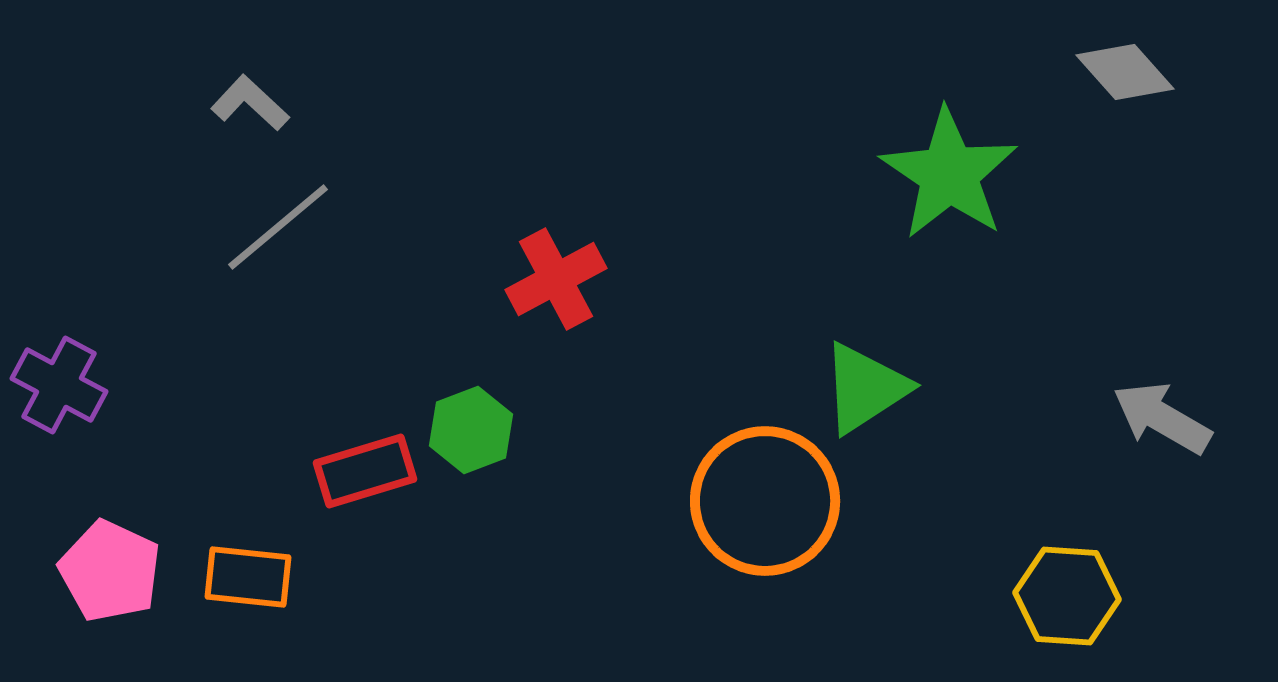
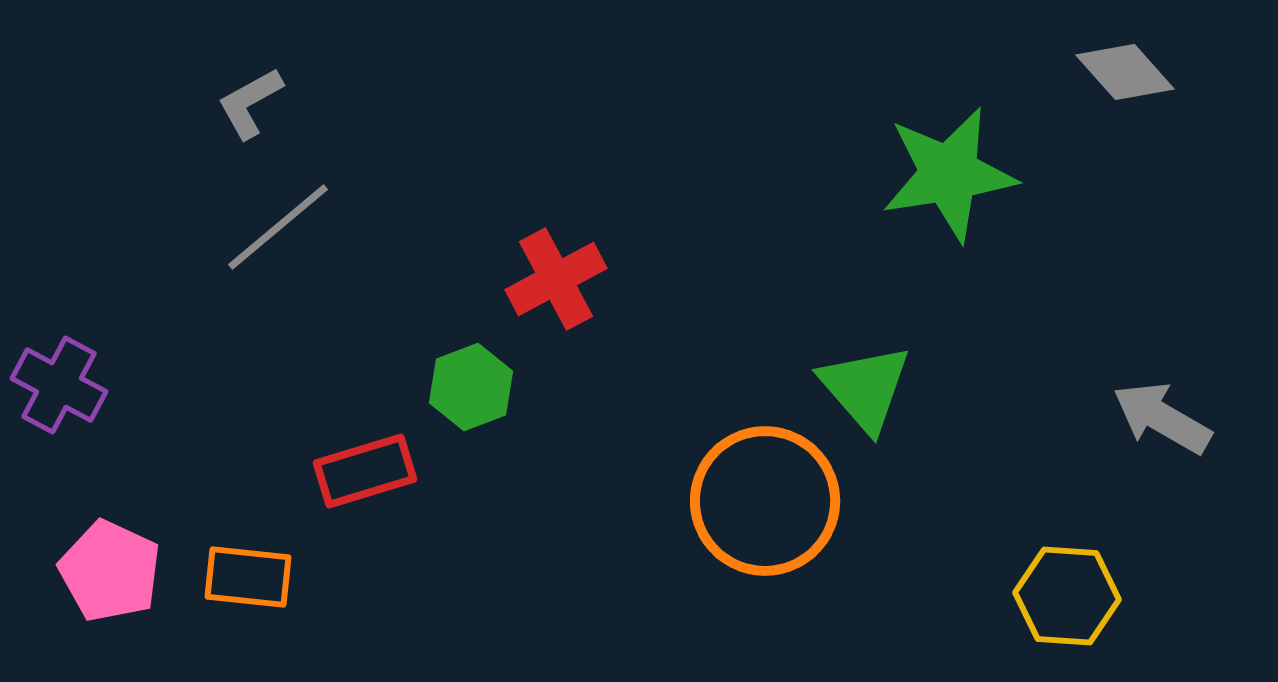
gray L-shape: rotated 72 degrees counterclockwise
green star: rotated 29 degrees clockwise
green triangle: rotated 38 degrees counterclockwise
green hexagon: moved 43 px up
